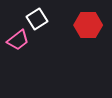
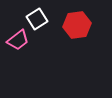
red hexagon: moved 11 px left; rotated 8 degrees counterclockwise
